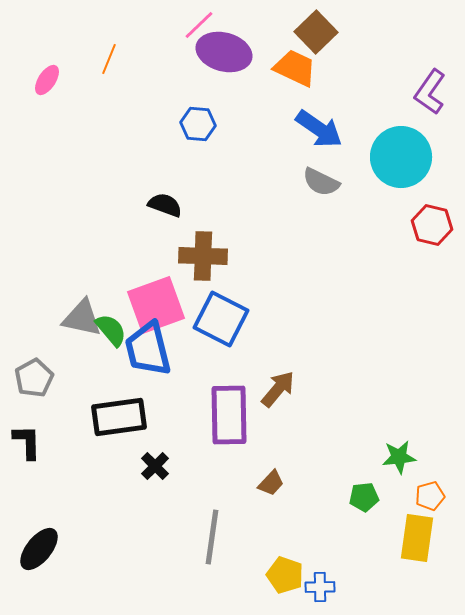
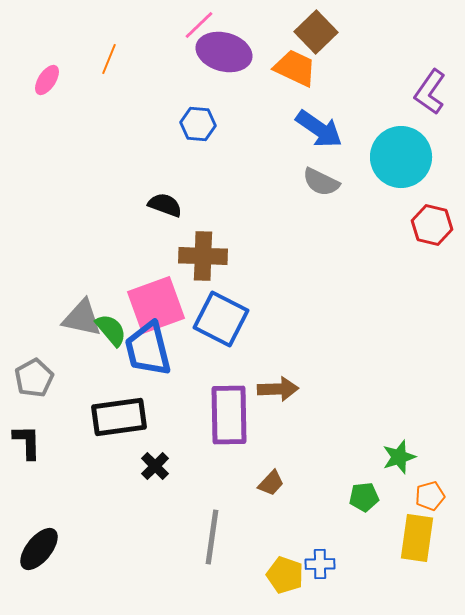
brown arrow: rotated 48 degrees clockwise
green star: rotated 12 degrees counterclockwise
blue cross: moved 23 px up
